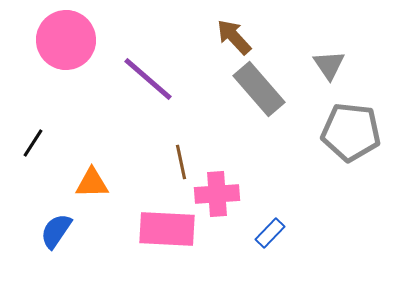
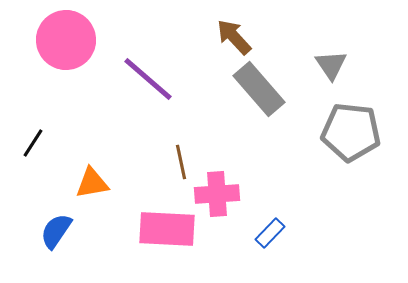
gray triangle: moved 2 px right
orange triangle: rotated 9 degrees counterclockwise
